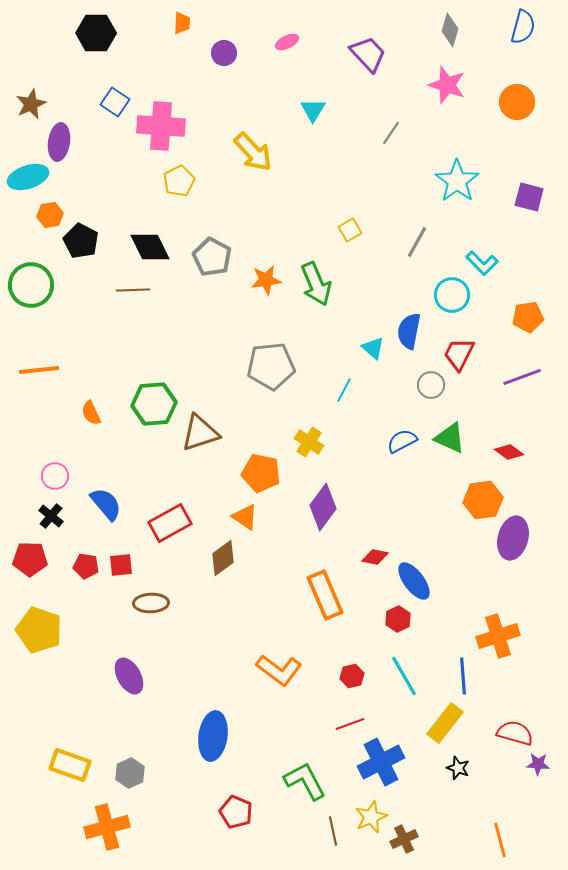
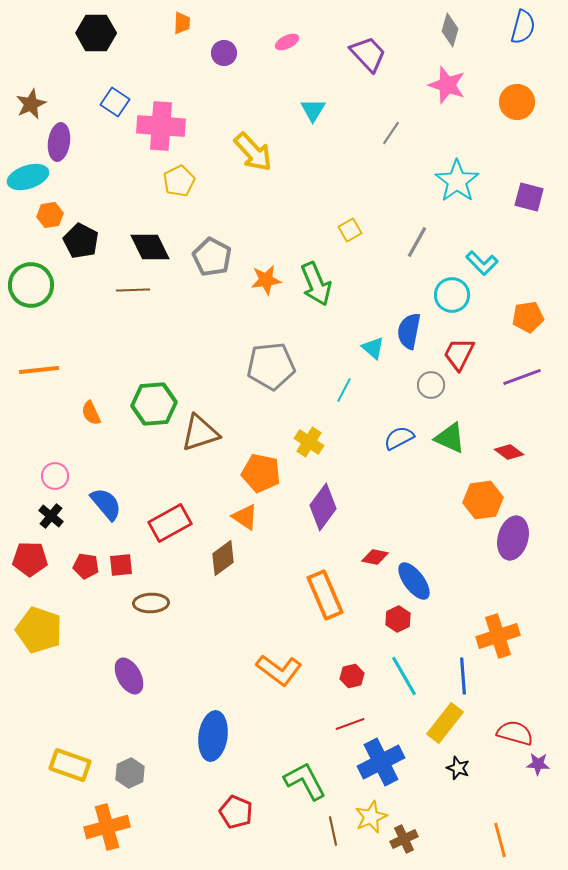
blue semicircle at (402, 441): moved 3 px left, 3 px up
